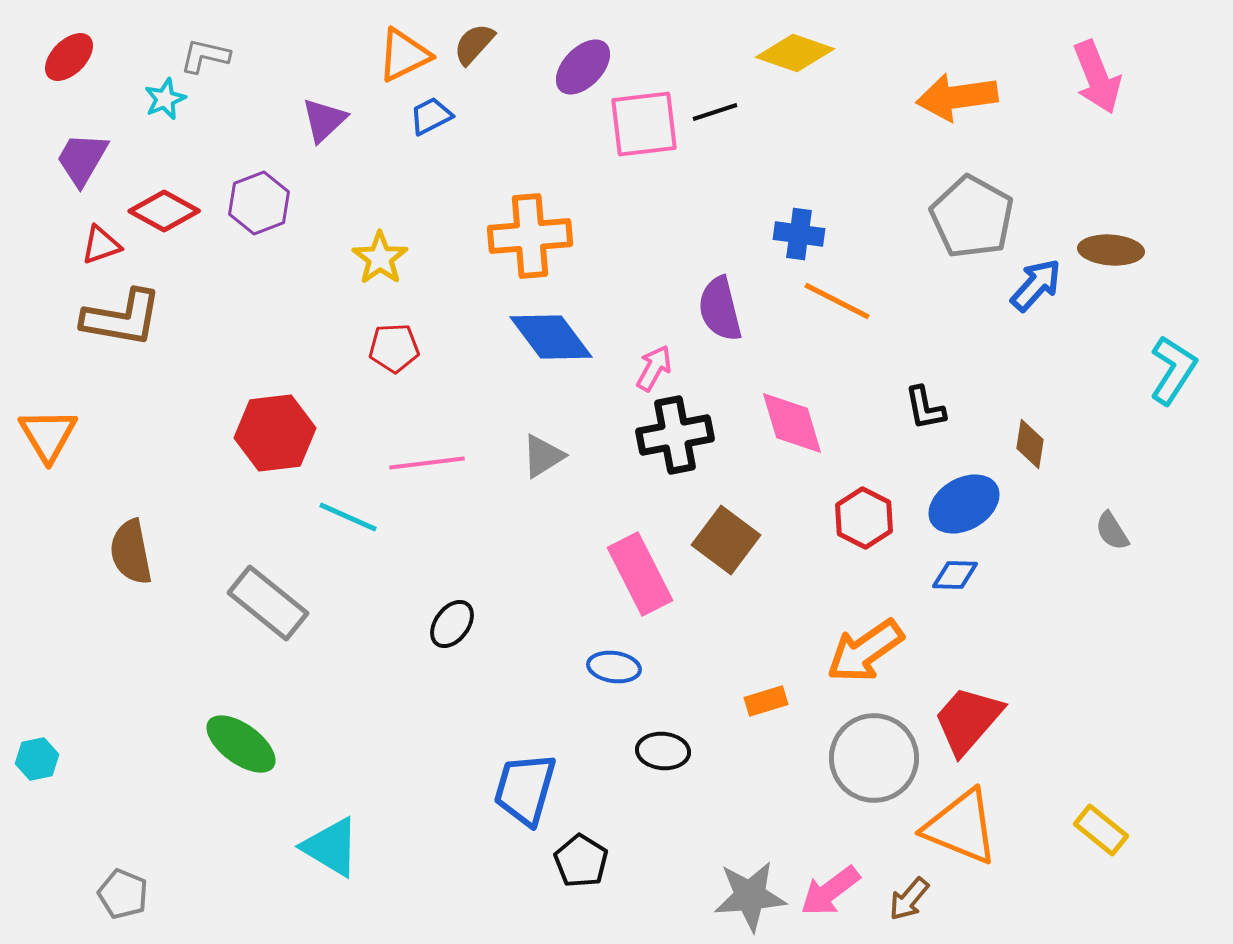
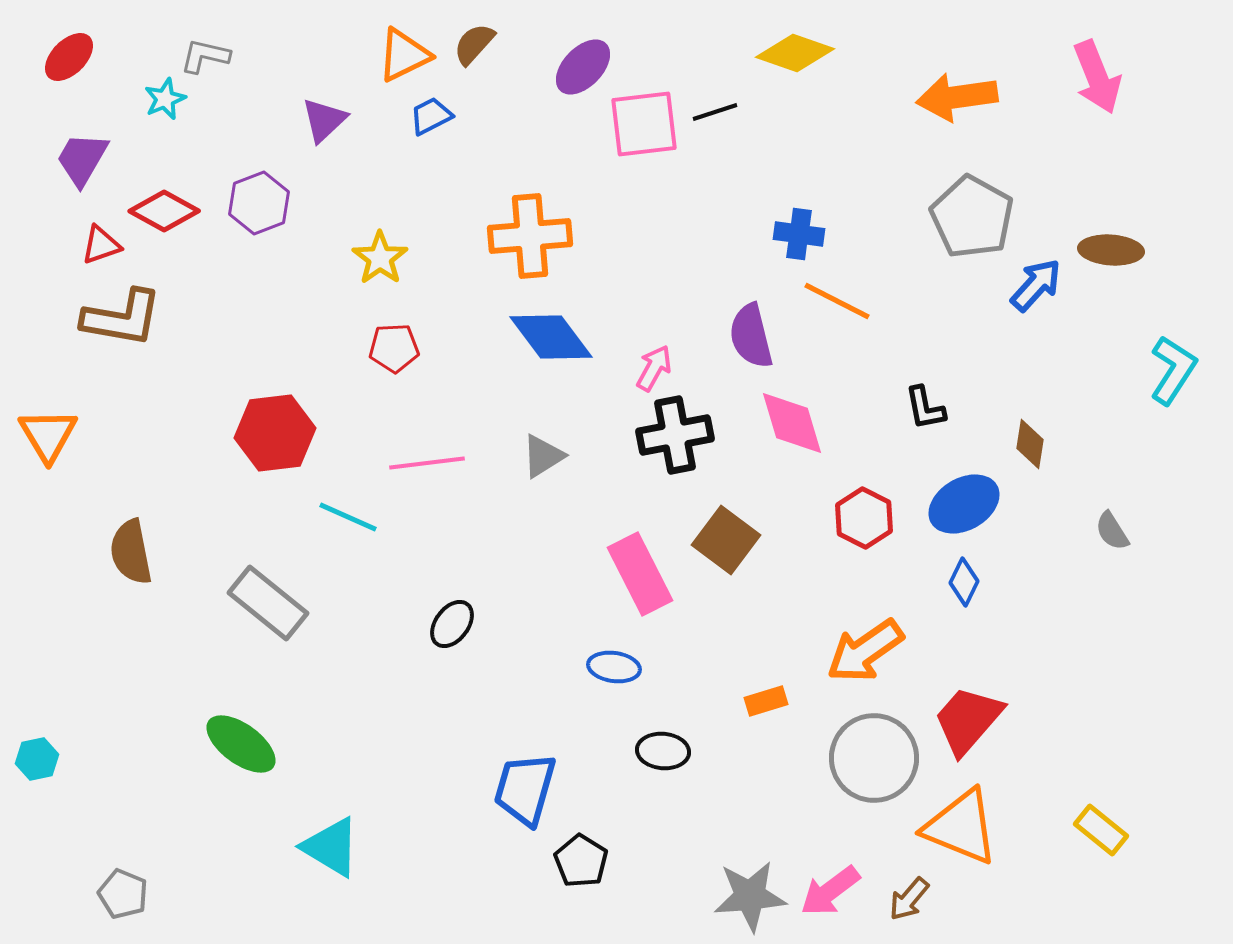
purple semicircle at (720, 309): moved 31 px right, 27 px down
blue diamond at (955, 575): moved 9 px right, 7 px down; rotated 66 degrees counterclockwise
